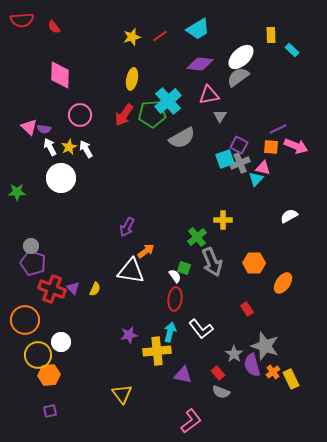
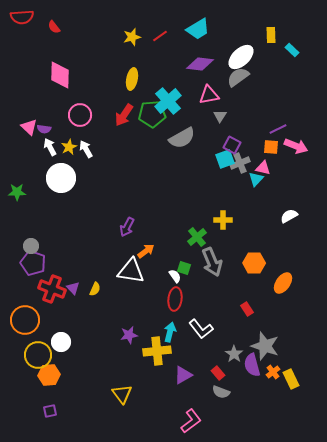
red semicircle at (22, 20): moved 3 px up
purple square at (239, 145): moved 7 px left
purple triangle at (183, 375): rotated 42 degrees counterclockwise
